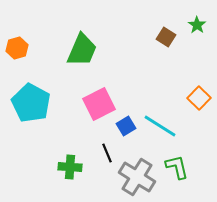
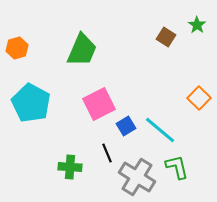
cyan line: moved 4 px down; rotated 8 degrees clockwise
